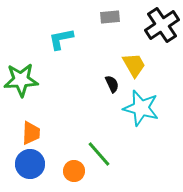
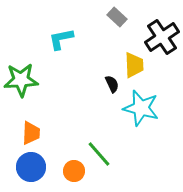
gray rectangle: moved 7 px right; rotated 48 degrees clockwise
black cross: moved 12 px down
yellow trapezoid: rotated 28 degrees clockwise
blue circle: moved 1 px right, 3 px down
